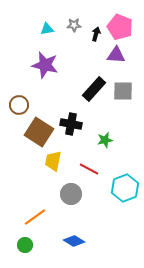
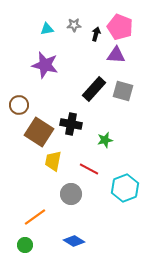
gray square: rotated 15 degrees clockwise
